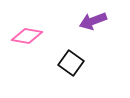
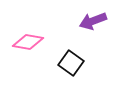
pink diamond: moved 1 px right, 6 px down
